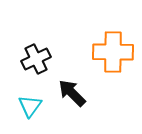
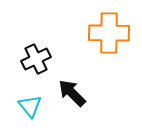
orange cross: moved 4 px left, 19 px up
cyan triangle: rotated 15 degrees counterclockwise
